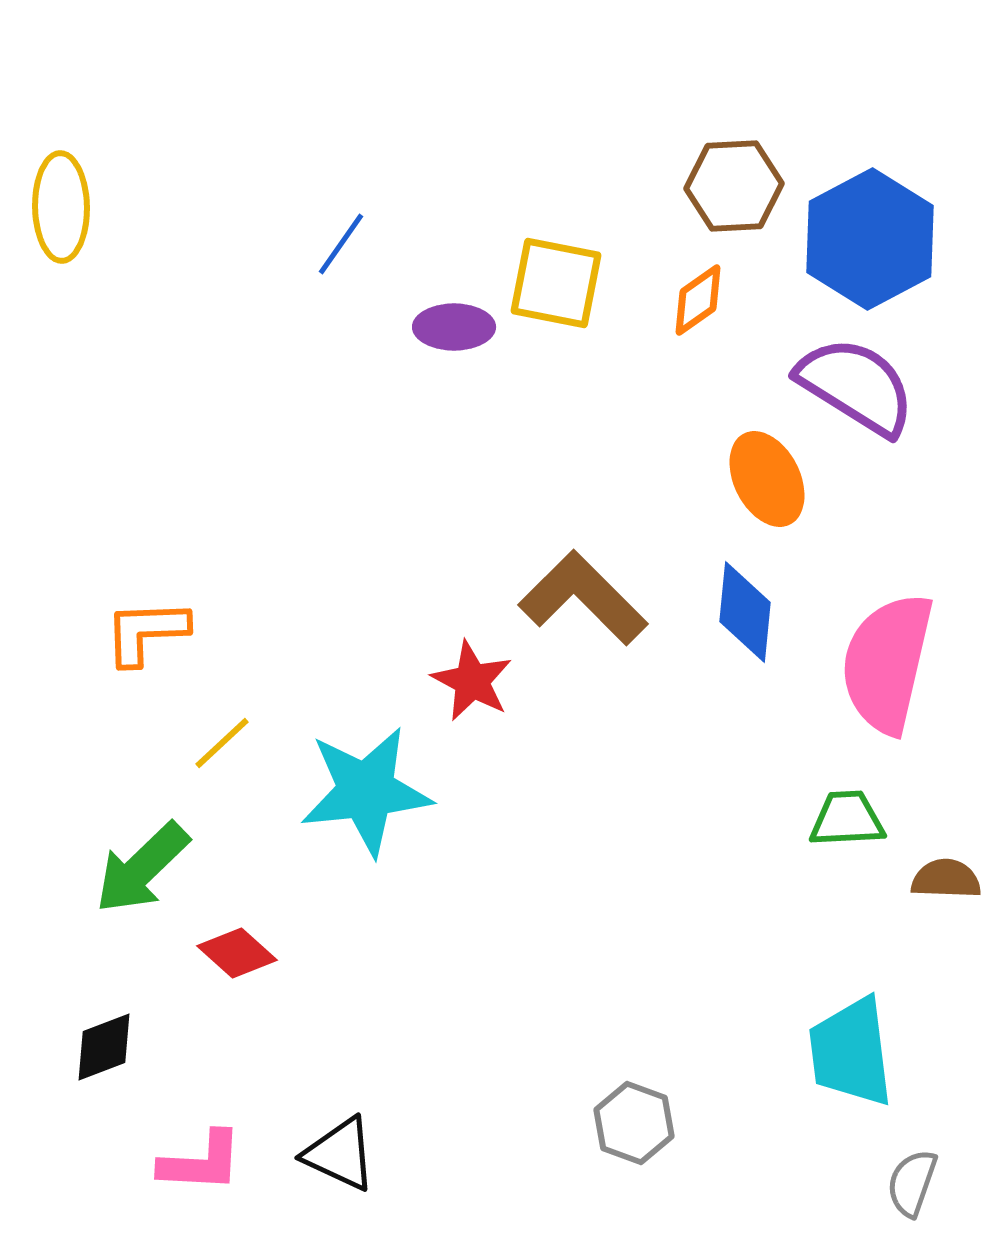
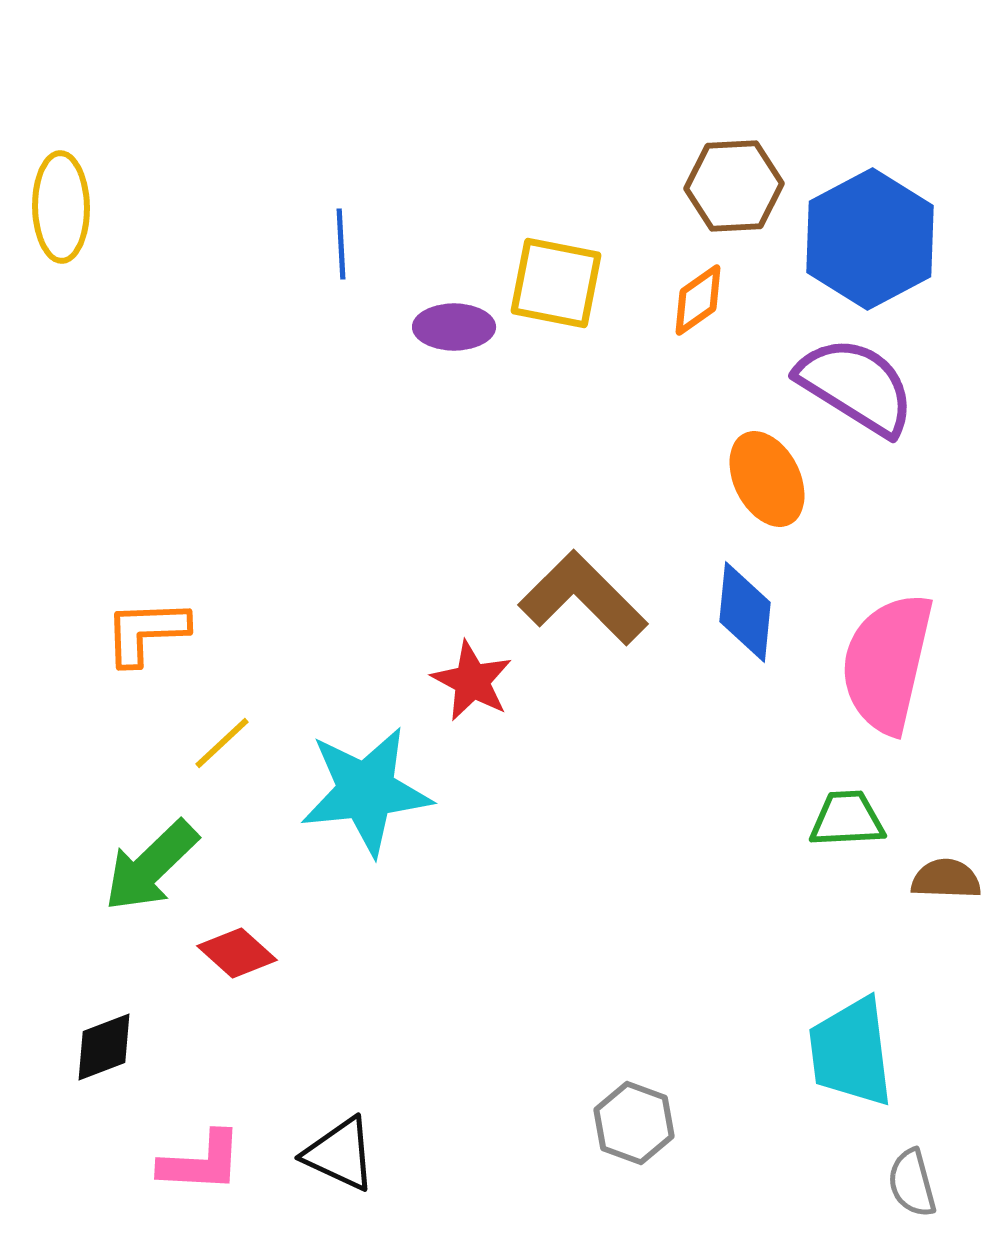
blue line: rotated 38 degrees counterclockwise
green arrow: moved 9 px right, 2 px up
gray semicircle: rotated 34 degrees counterclockwise
